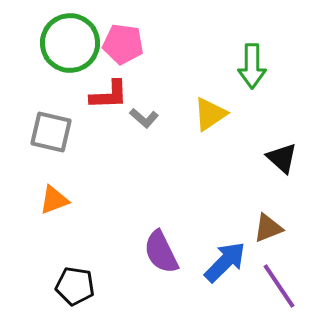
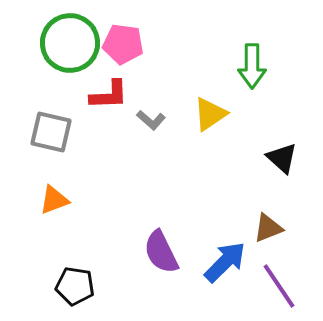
gray L-shape: moved 7 px right, 2 px down
